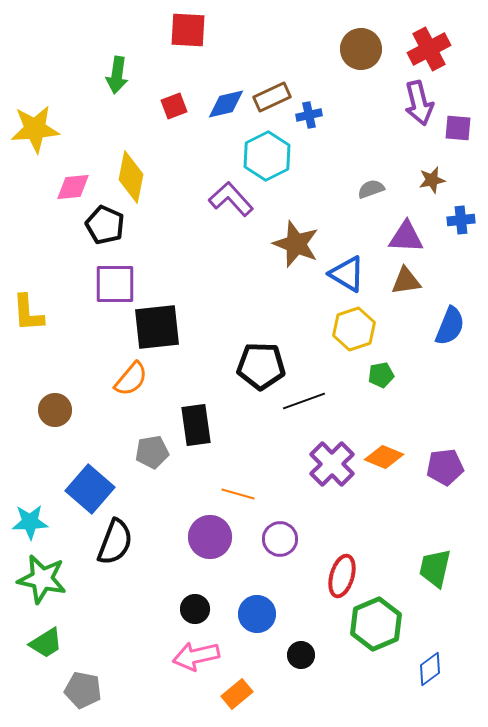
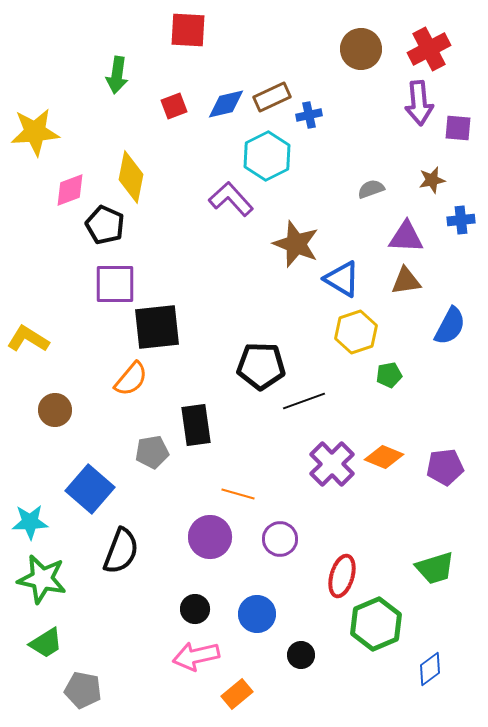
purple arrow at (419, 103): rotated 9 degrees clockwise
yellow star at (35, 129): moved 3 px down
pink diamond at (73, 187): moved 3 px left, 3 px down; rotated 15 degrees counterclockwise
blue triangle at (347, 274): moved 5 px left, 5 px down
yellow L-shape at (28, 313): moved 26 px down; rotated 126 degrees clockwise
blue semicircle at (450, 326): rotated 6 degrees clockwise
yellow hexagon at (354, 329): moved 2 px right, 3 px down
green pentagon at (381, 375): moved 8 px right
black semicircle at (115, 542): moved 6 px right, 9 px down
green trapezoid at (435, 568): rotated 120 degrees counterclockwise
